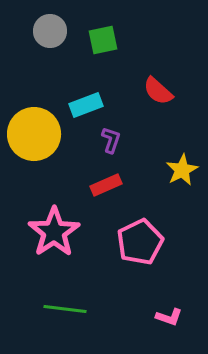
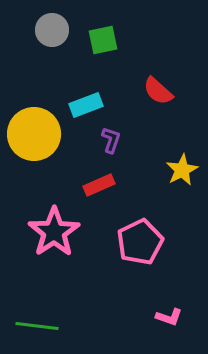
gray circle: moved 2 px right, 1 px up
red rectangle: moved 7 px left
green line: moved 28 px left, 17 px down
